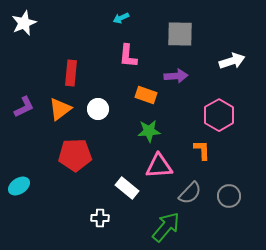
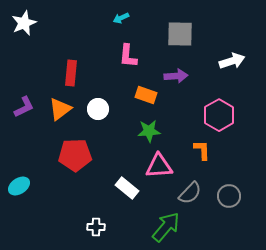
white cross: moved 4 px left, 9 px down
